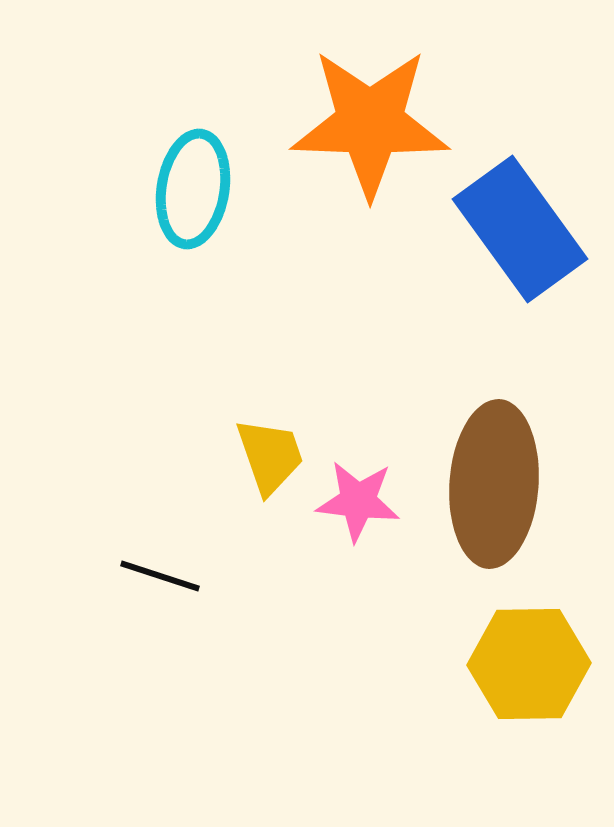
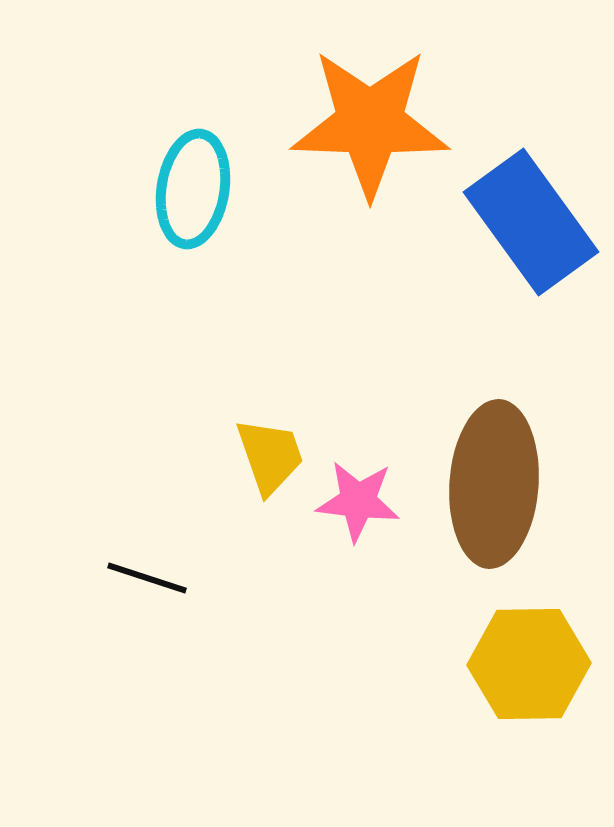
blue rectangle: moved 11 px right, 7 px up
black line: moved 13 px left, 2 px down
